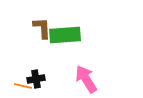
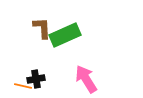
green rectangle: rotated 20 degrees counterclockwise
